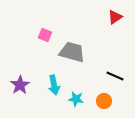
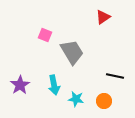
red triangle: moved 12 px left
gray trapezoid: rotated 44 degrees clockwise
black line: rotated 12 degrees counterclockwise
